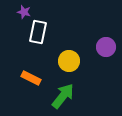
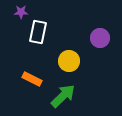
purple star: moved 3 px left; rotated 16 degrees counterclockwise
purple circle: moved 6 px left, 9 px up
orange rectangle: moved 1 px right, 1 px down
green arrow: rotated 8 degrees clockwise
